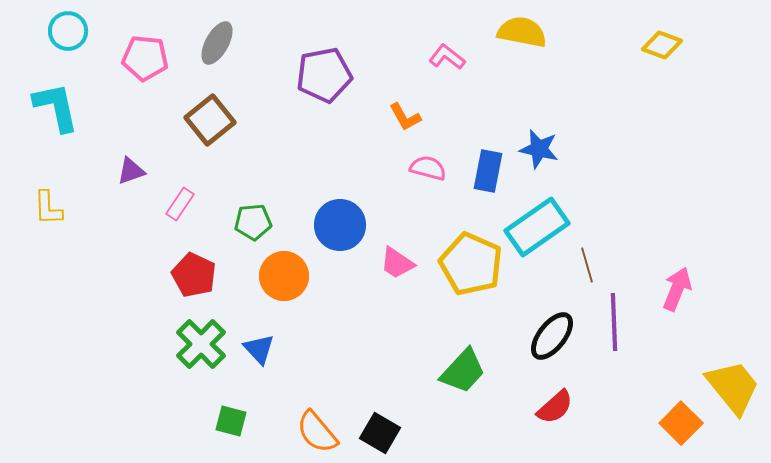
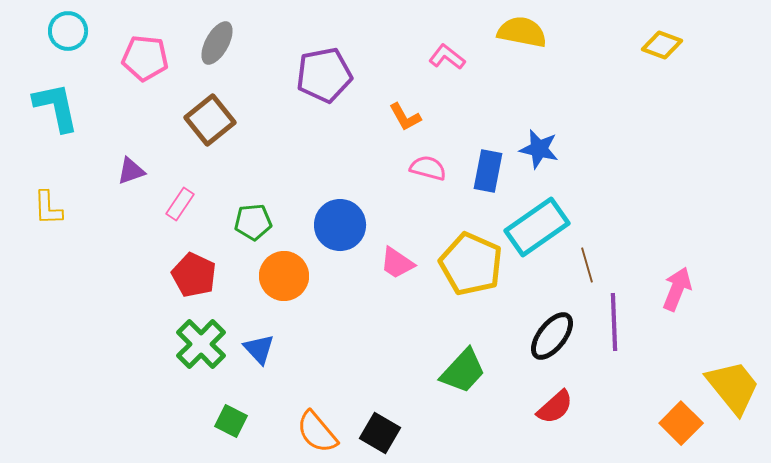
green square: rotated 12 degrees clockwise
